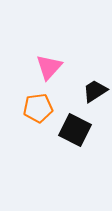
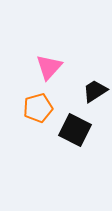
orange pentagon: rotated 8 degrees counterclockwise
